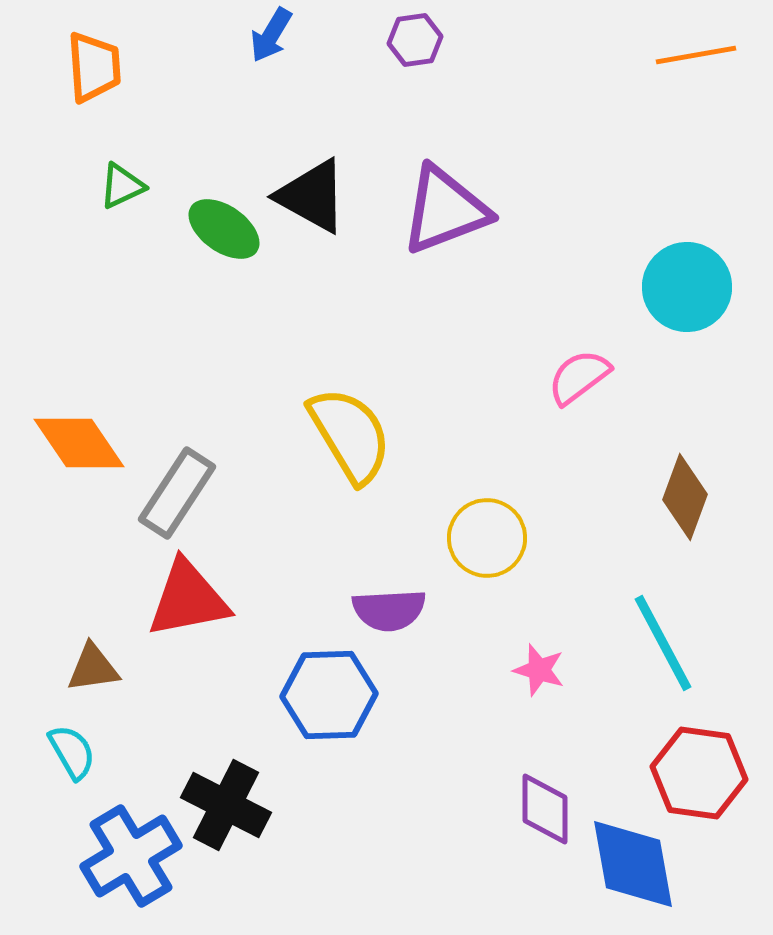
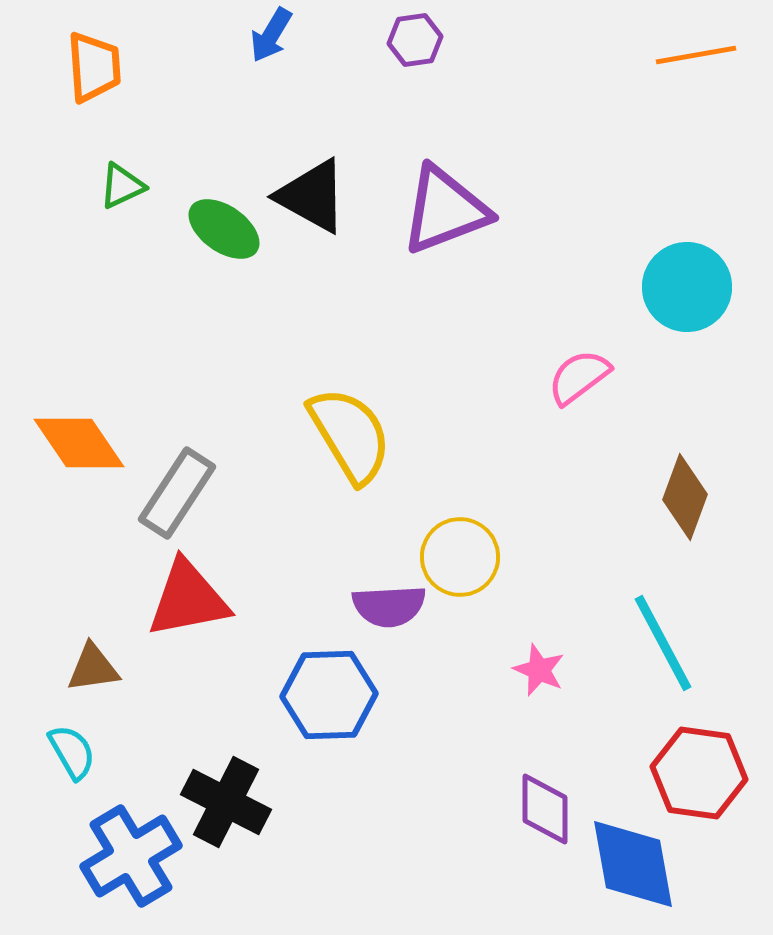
yellow circle: moved 27 px left, 19 px down
purple semicircle: moved 4 px up
pink star: rotated 6 degrees clockwise
black cross: moved 3 px up
